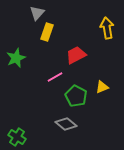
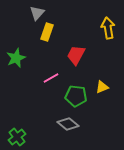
yellow arrow: moved 1 px right
red trapezoid: rotated 35 degrees counterclockwise
pink line: moved 4 px left, 1 px down
green pentagon: rotated 20 degrees counterclockwise
gray diamond: moved 2 px right
green cross: rotated 18 degrees clockwise
